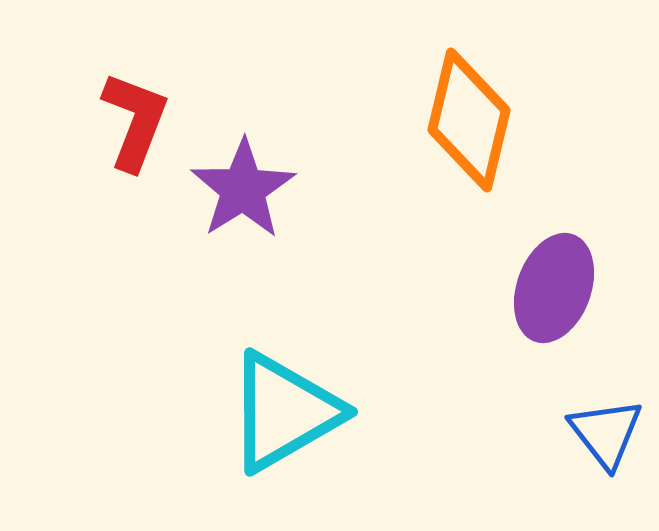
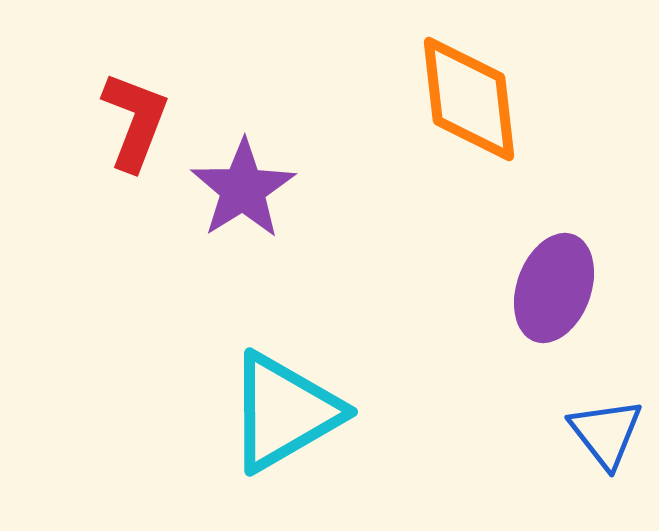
orange diamond: moved 21 px up; rotated 20 degrees counterclockwise
